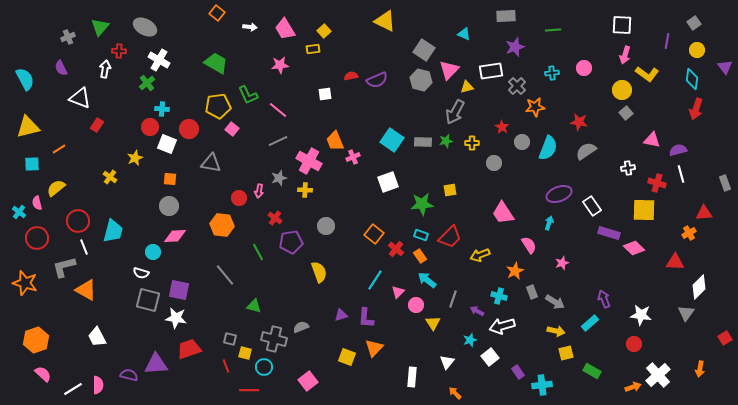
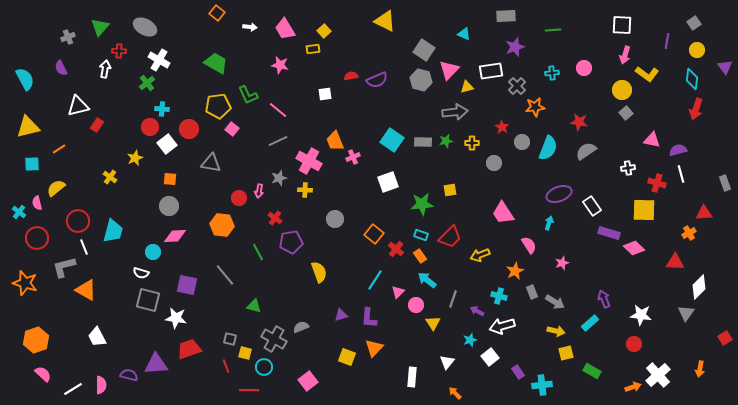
pink star at (280, 65): rotated 18 degrees clockwise
white triangle at (80, 98): moved 2 px left, 8 px down; rotated 35 degrees counterclockwise
gray arrow at (455, 112): rotated 125 degrees counterclockwise
white square at (167, 144): rotated 30 degrees clockwise
gray circle at (326, 226): moved 9 px right, 7 px up
purple square at (179, 290): moved 8 px right, 5 px up
purple L-shape at (366, 318): moved 3 px right
gray cross at (274, 339): rotated 15 degrees clockwise
pink semicircle at (98, 385): moved 3 px right
